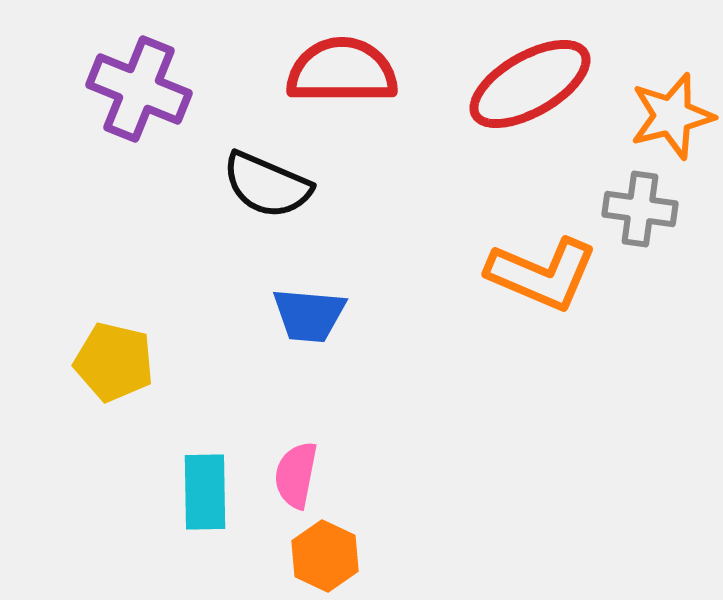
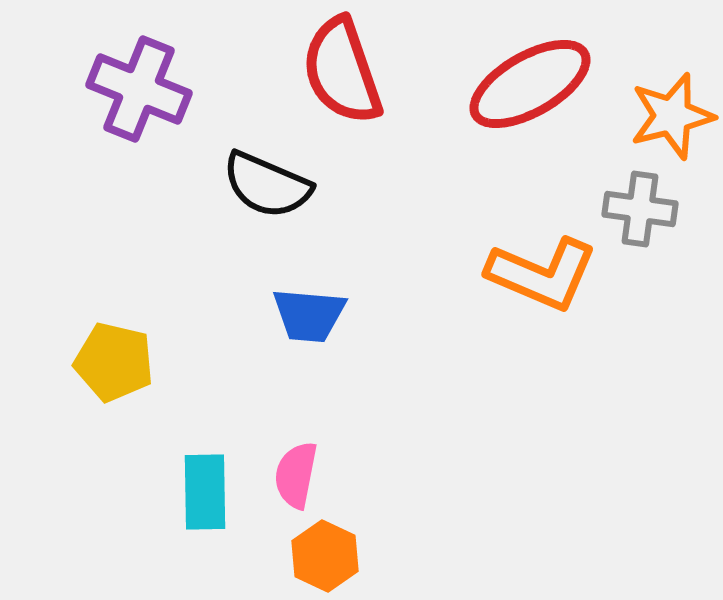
red semicircle: rotated 109 degrees counterclockwise
